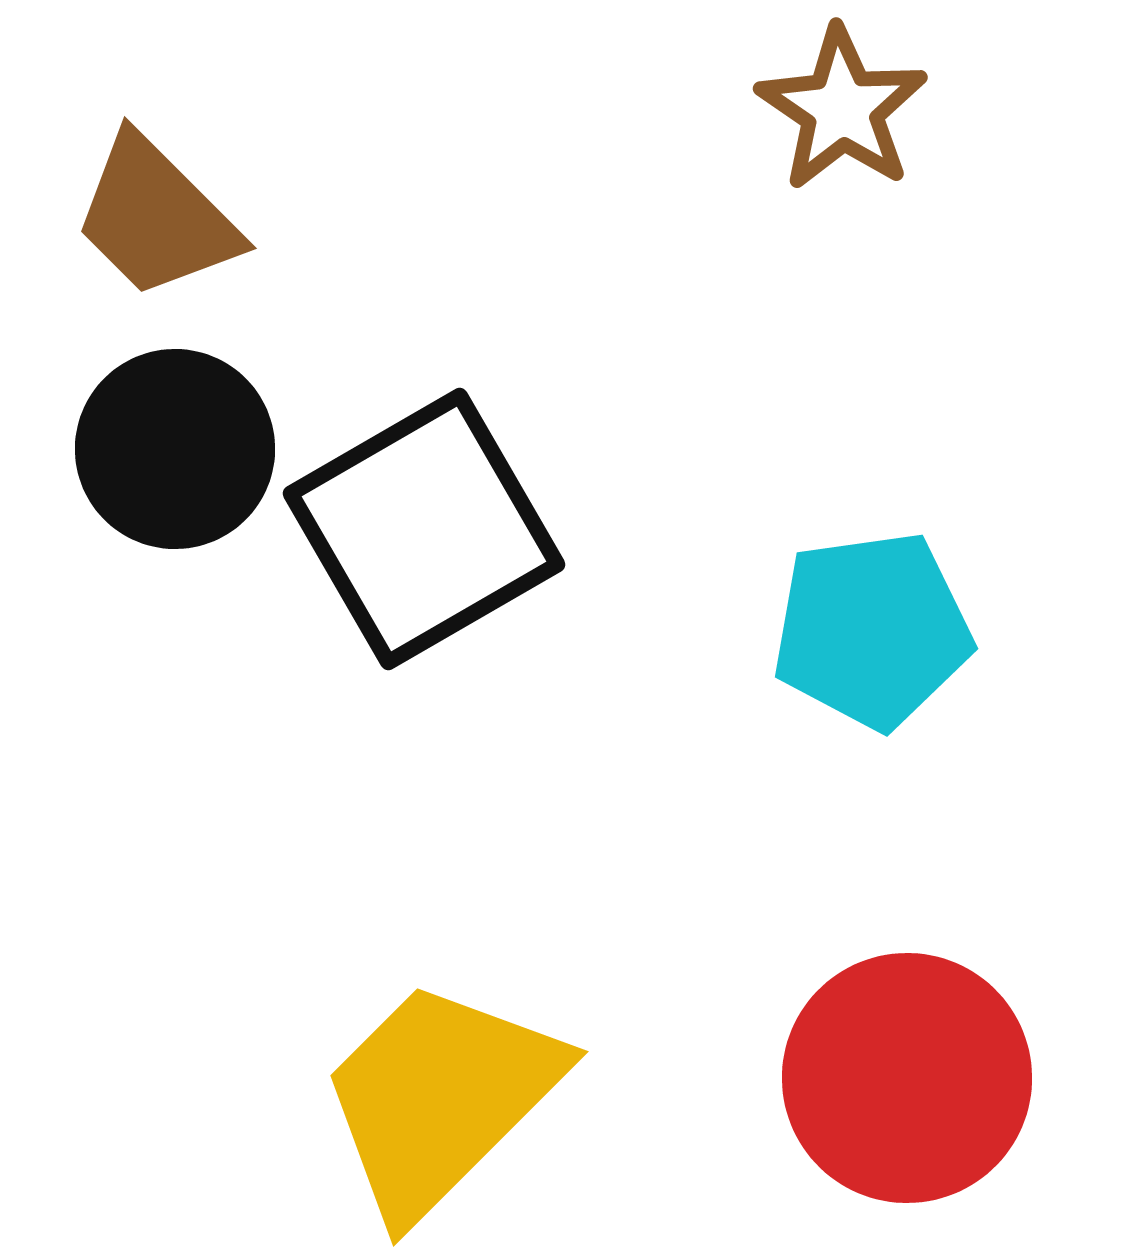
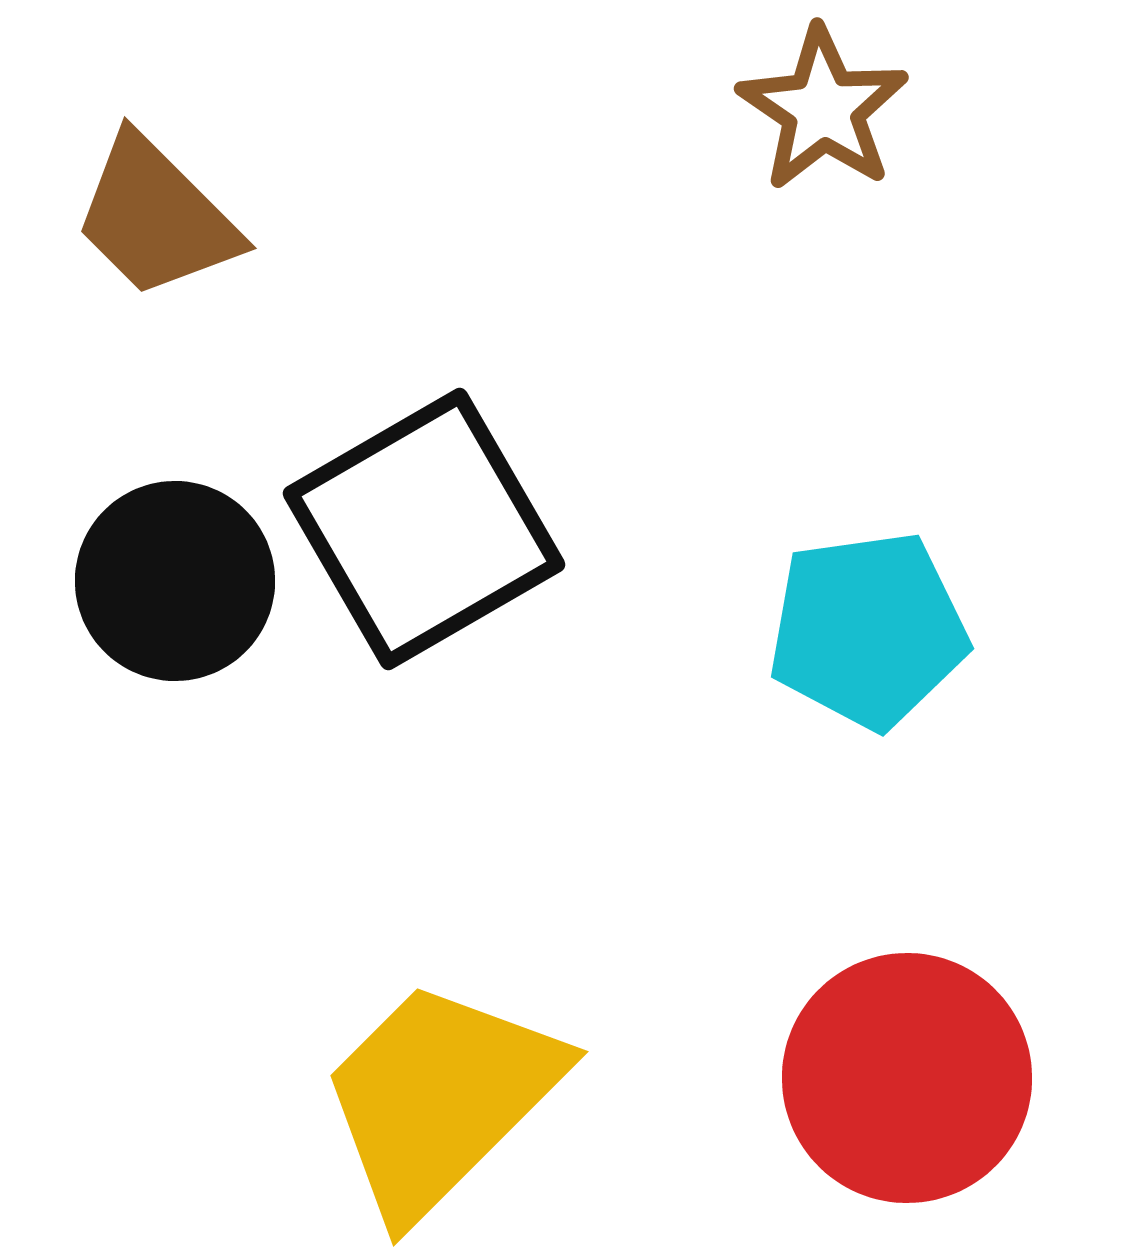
brown star: moved 19 px left
black circle: moved 132 px down
cyan pentagon: moved 4 px left
